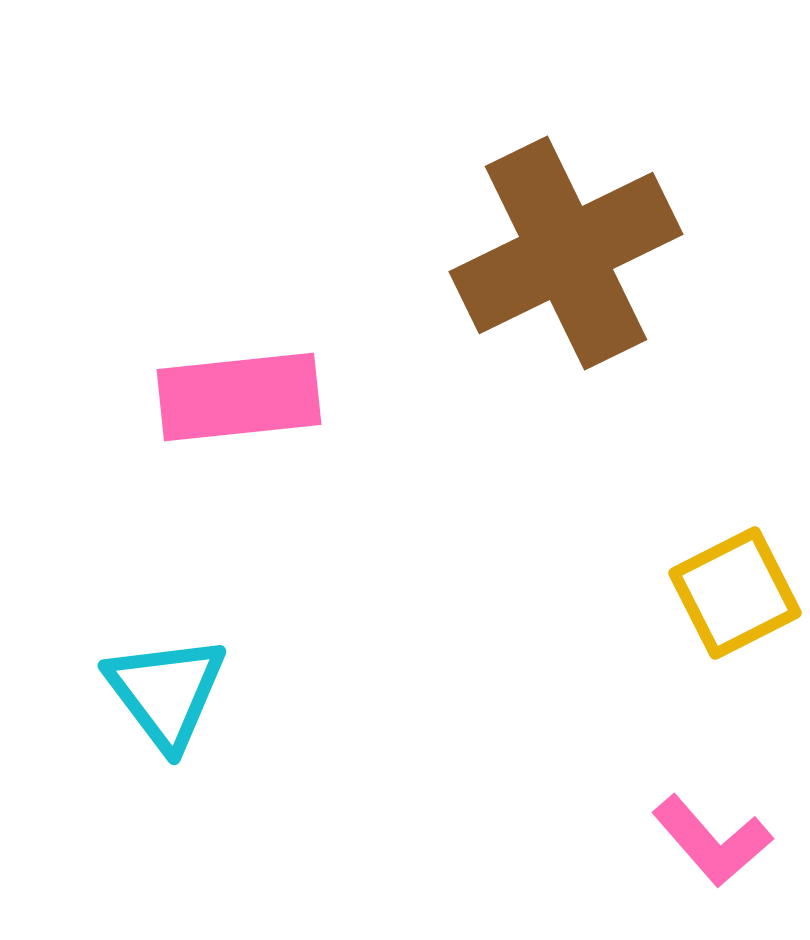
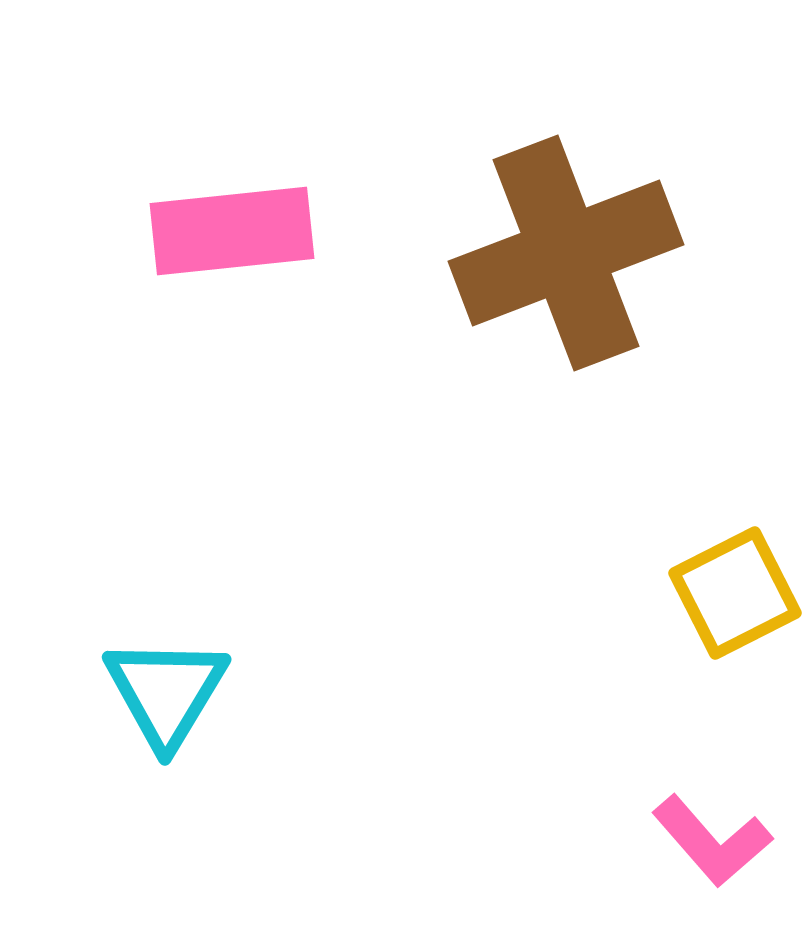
brown cross: rotated 5 degrees clockwise
pink rectangle: moved 7 px left, 166 px up
cyan triangle: rotated 8 degrees clockwise
